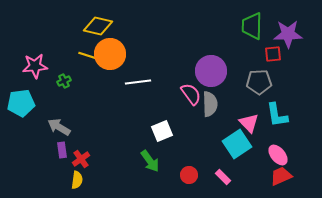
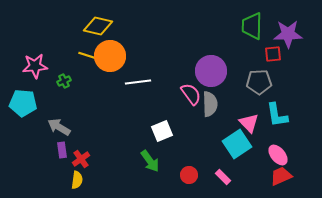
orange circle: moved 2 px down
cyan pentagon: moved 2 px right; rotated 12 degrees clockwise
